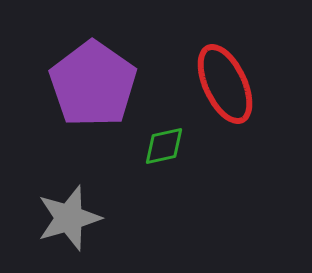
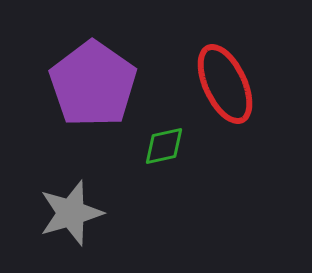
gray star: moved 2 px right, 5 px up
